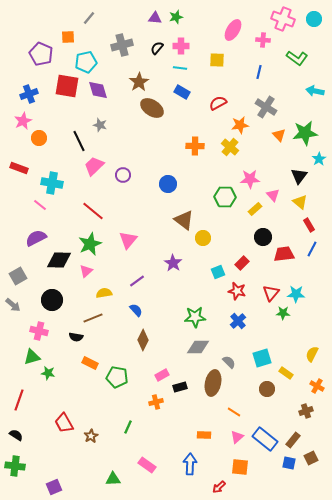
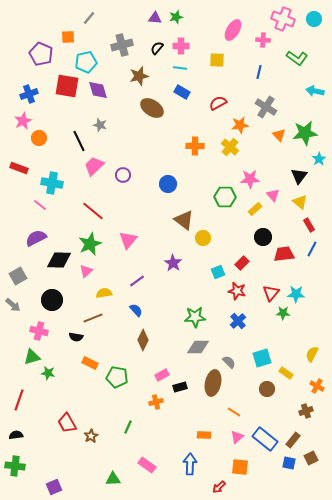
brown star at (139, 82): moved 6 px up; rotated 18 degrees clockwise
red trapezoid at (64, 423): moved 3 px right
black semicircle at (16, 435): rotated 40 degrees counterclockwise
